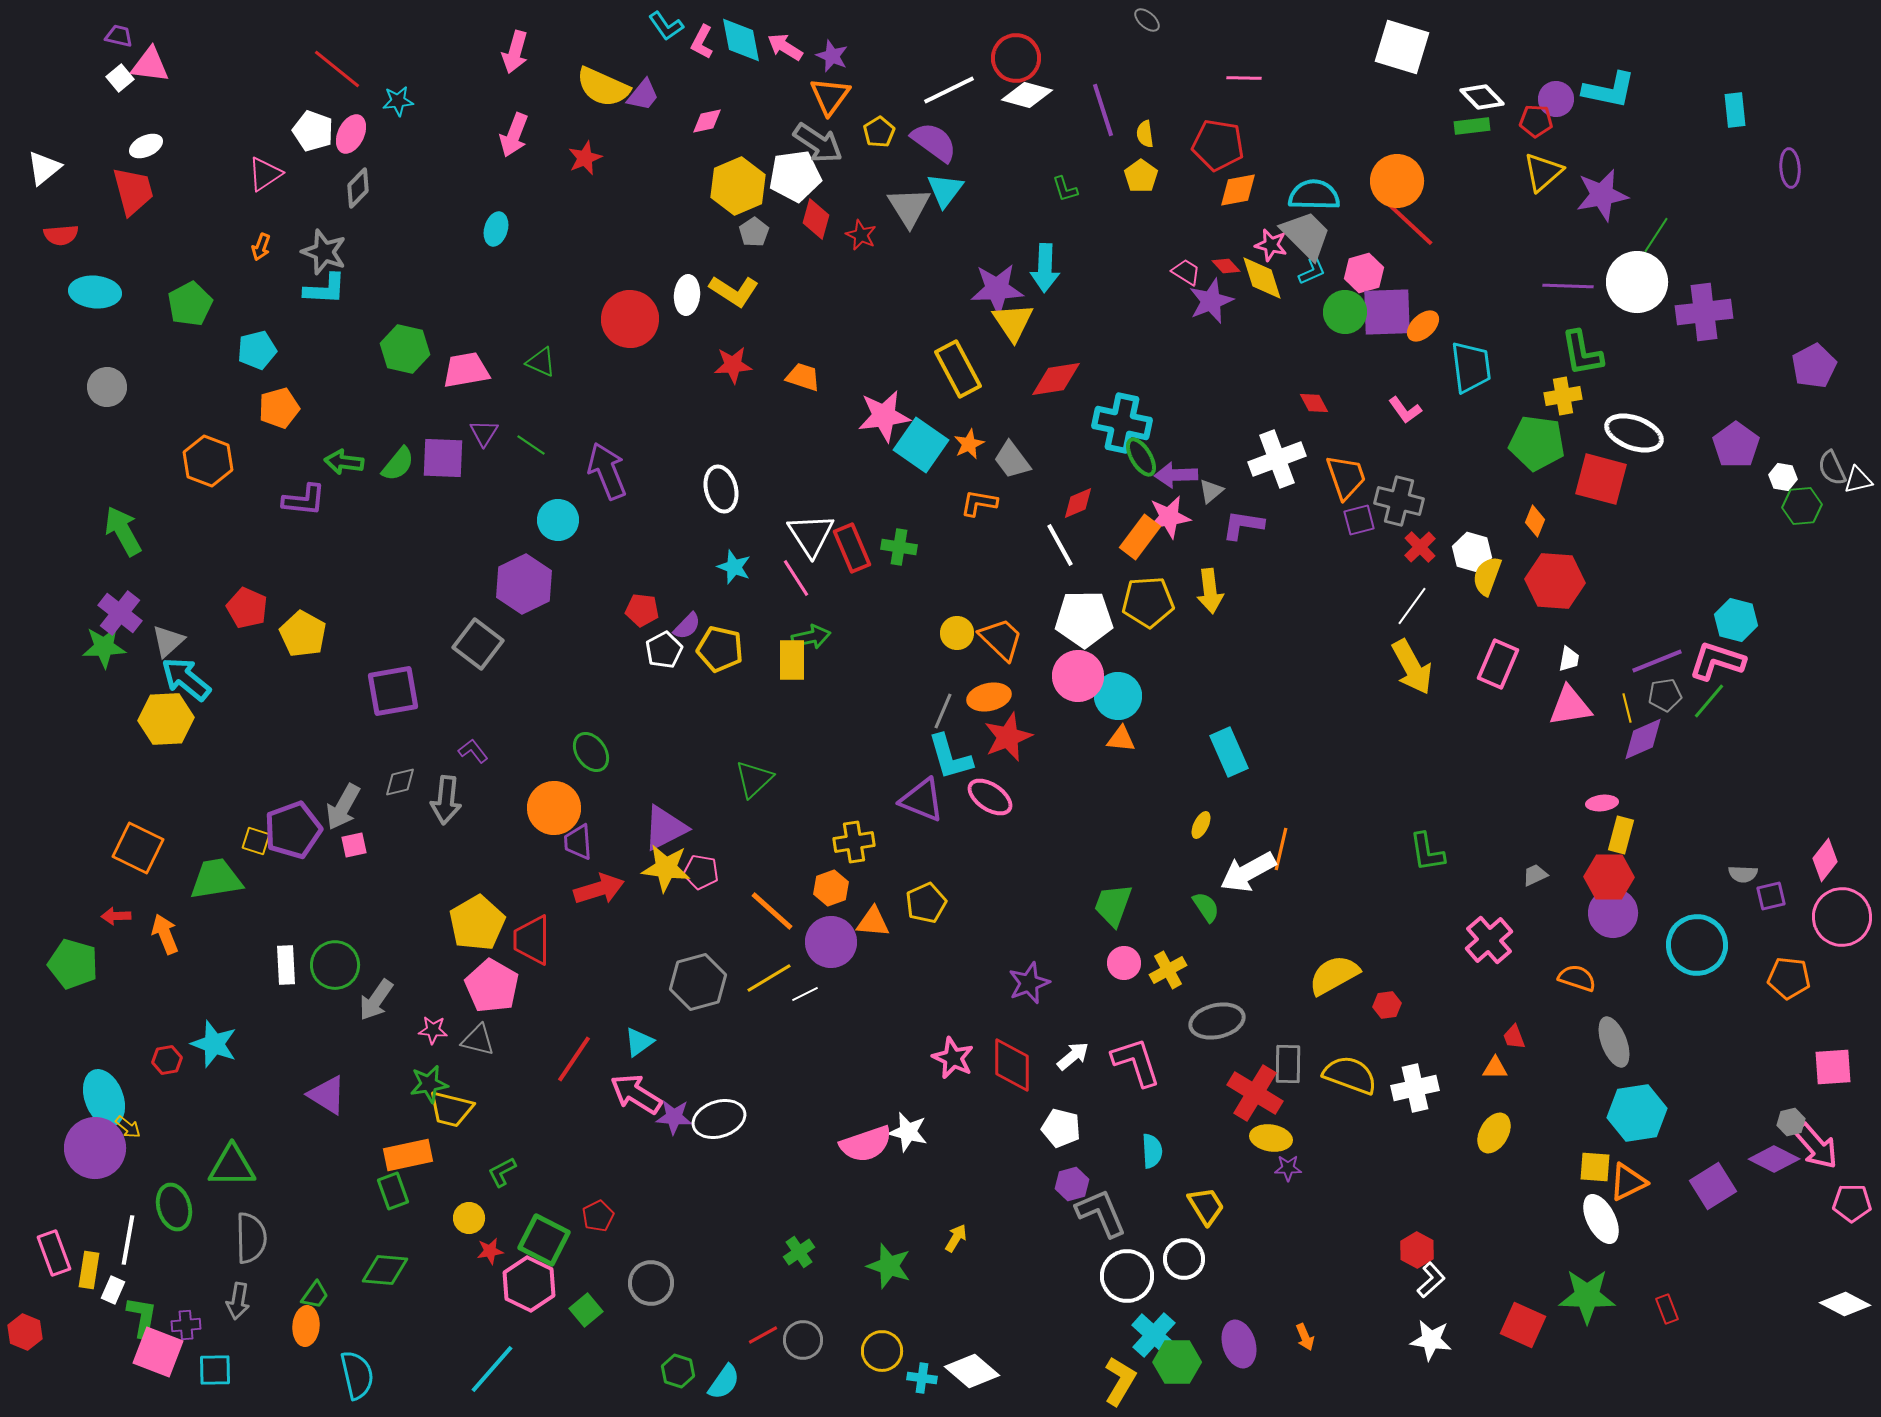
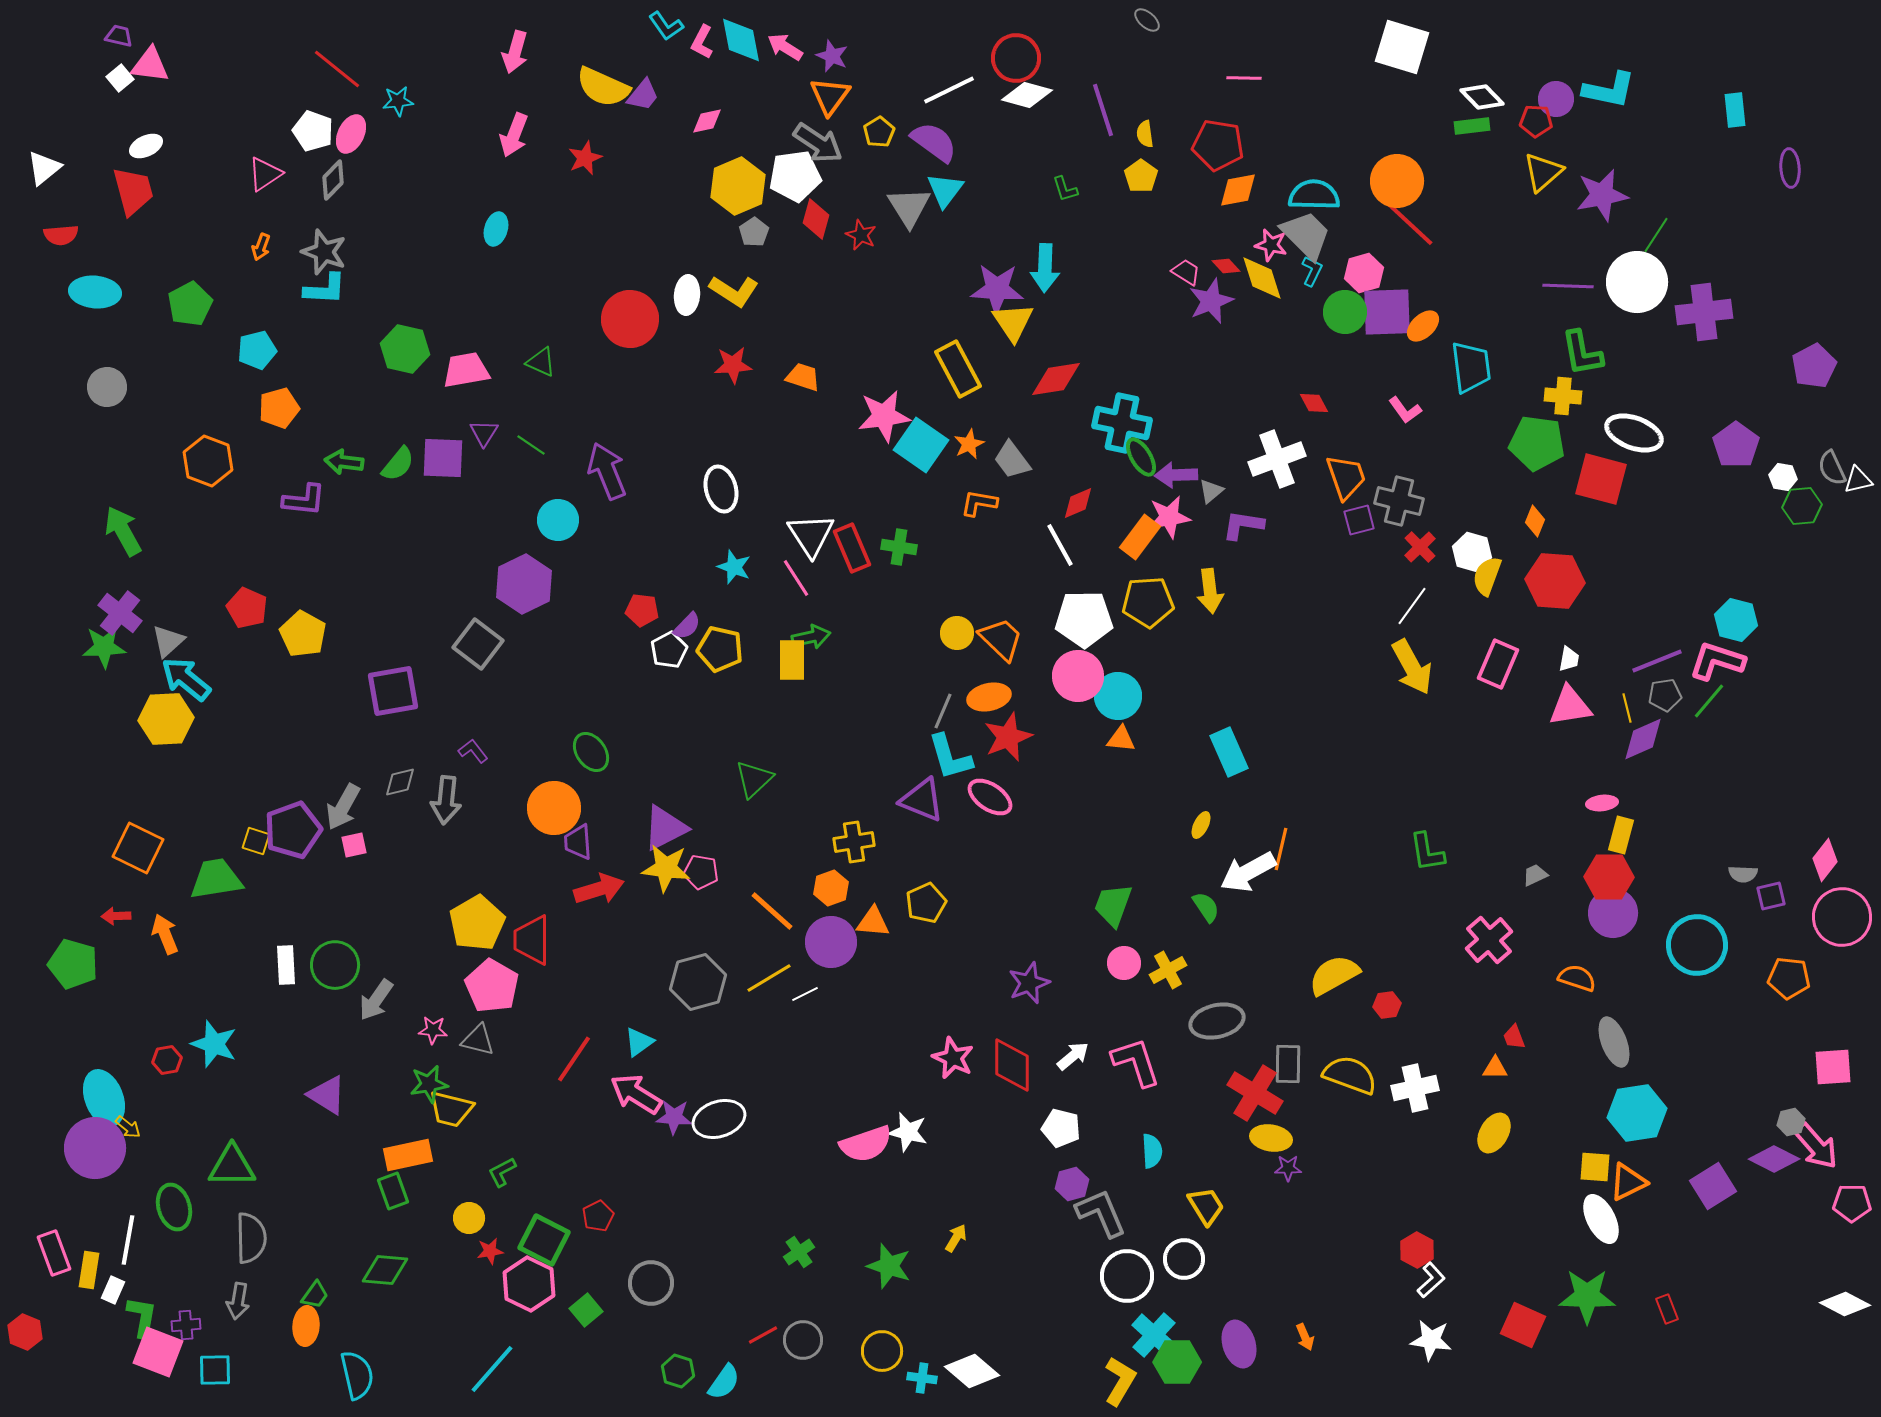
gray diamond at (358, 188): moved 25 px left, 8 px up
cyan L-shape at (1312, 271): rotated 40 degrees counterclockwise
purple star at (997, 289): rotated 6 degrees clockwise
yellow cross at (1563, 396): rotated 15 degrees clockwise
white pentagon at (664, 650): moved 5 px right
